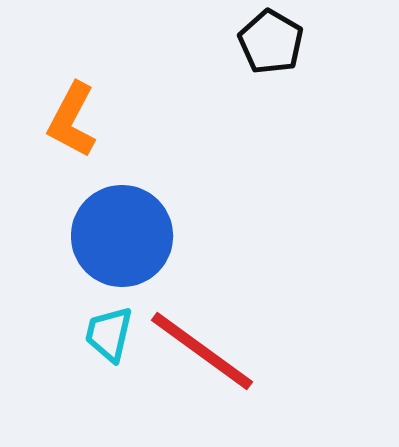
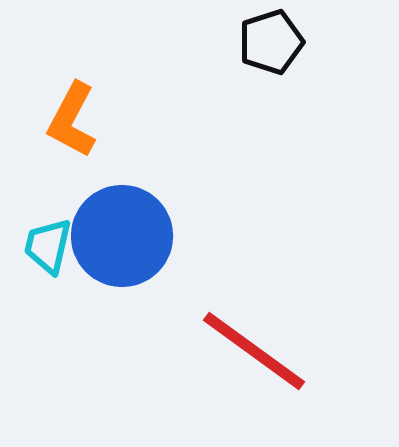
black pentagon: rotated 24 degrees clockwise
cyan trapezoid: moved 61 px left, 88 px up
red line: moved 52 px right
